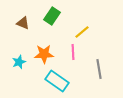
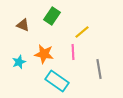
brown triangle: moved 2 px down
orange star: rotated 12 degrees clockwise
